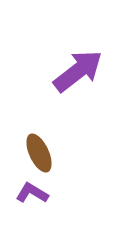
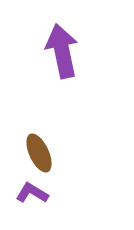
purple arrow: moved 16 px left, 20 px up; rotated 64 degrees counterclockwise
